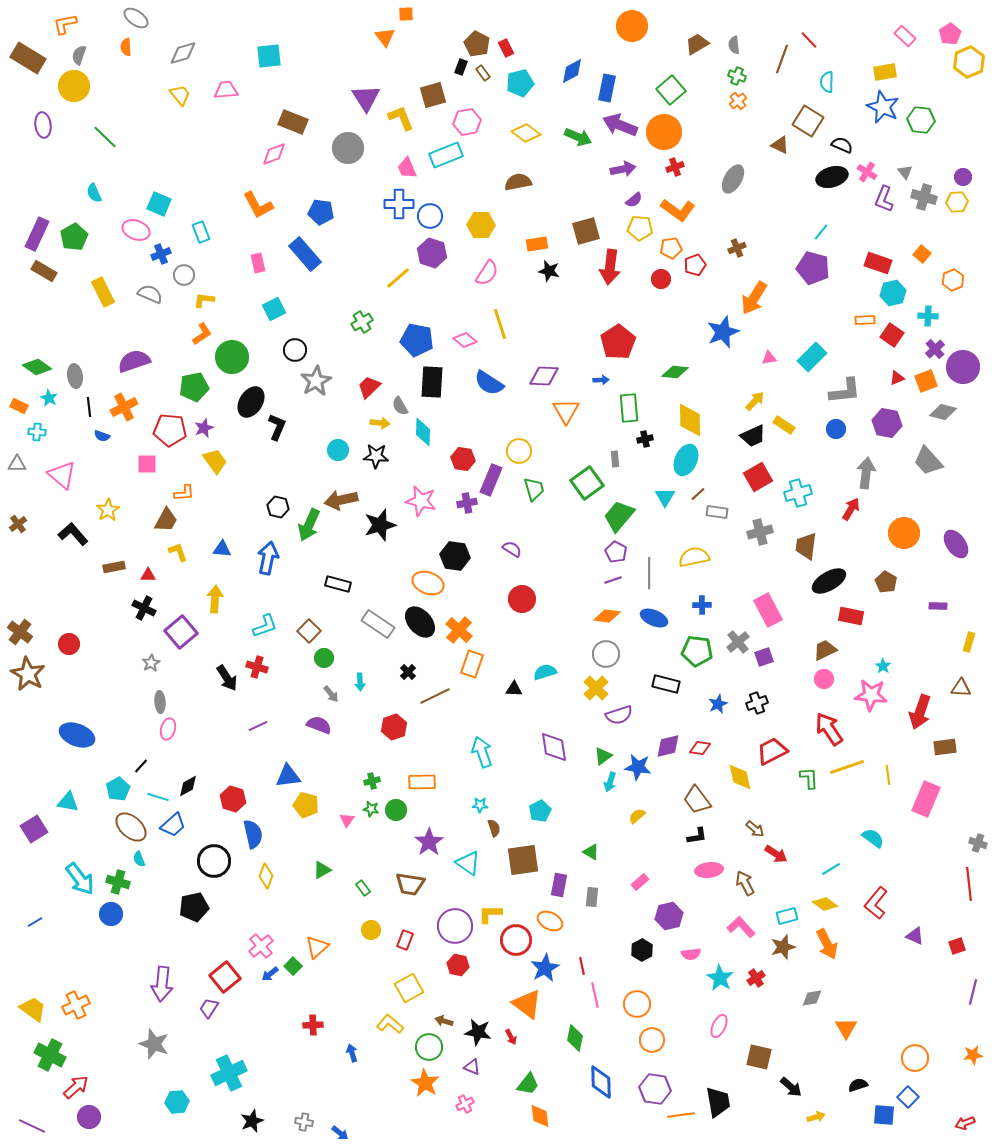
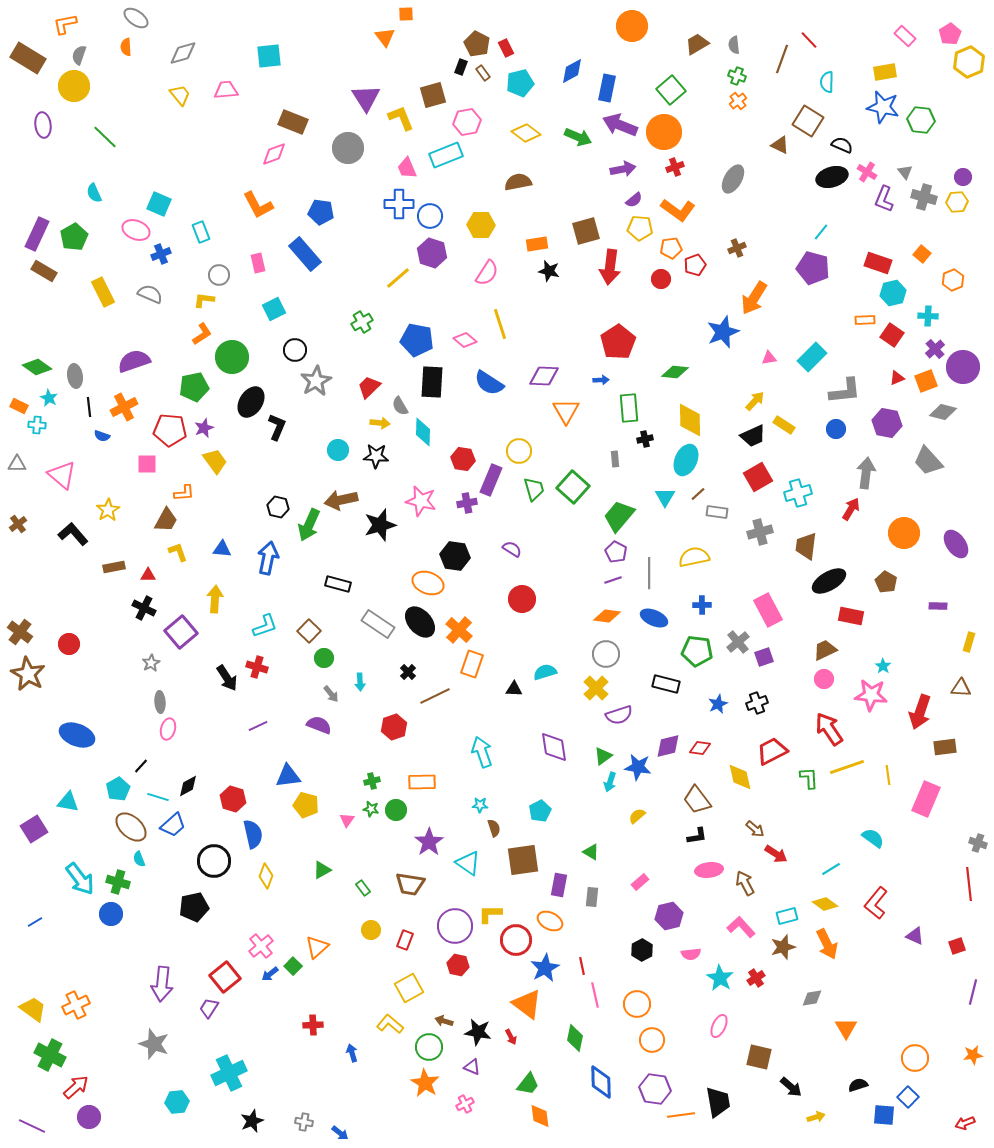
blue star at (883, 107): rotated 12 degrees counterclockwise
gray circle at (184, 275): moved 35 px right
cyan cross at (37, 432): moved 7 px up
green square at (587, 483): moved 14 px left, 4 px down; rotated 12 degrees counterclockwise
